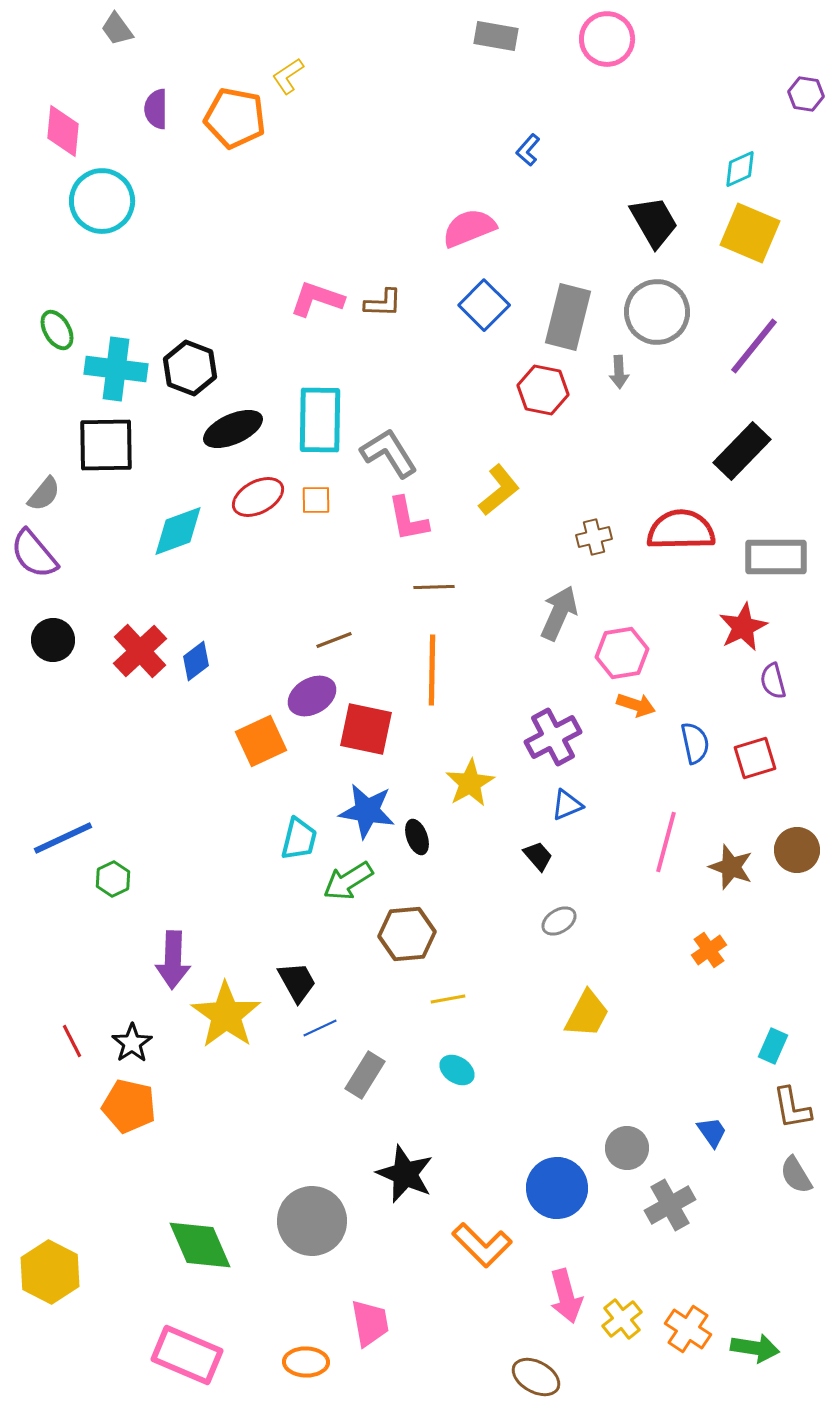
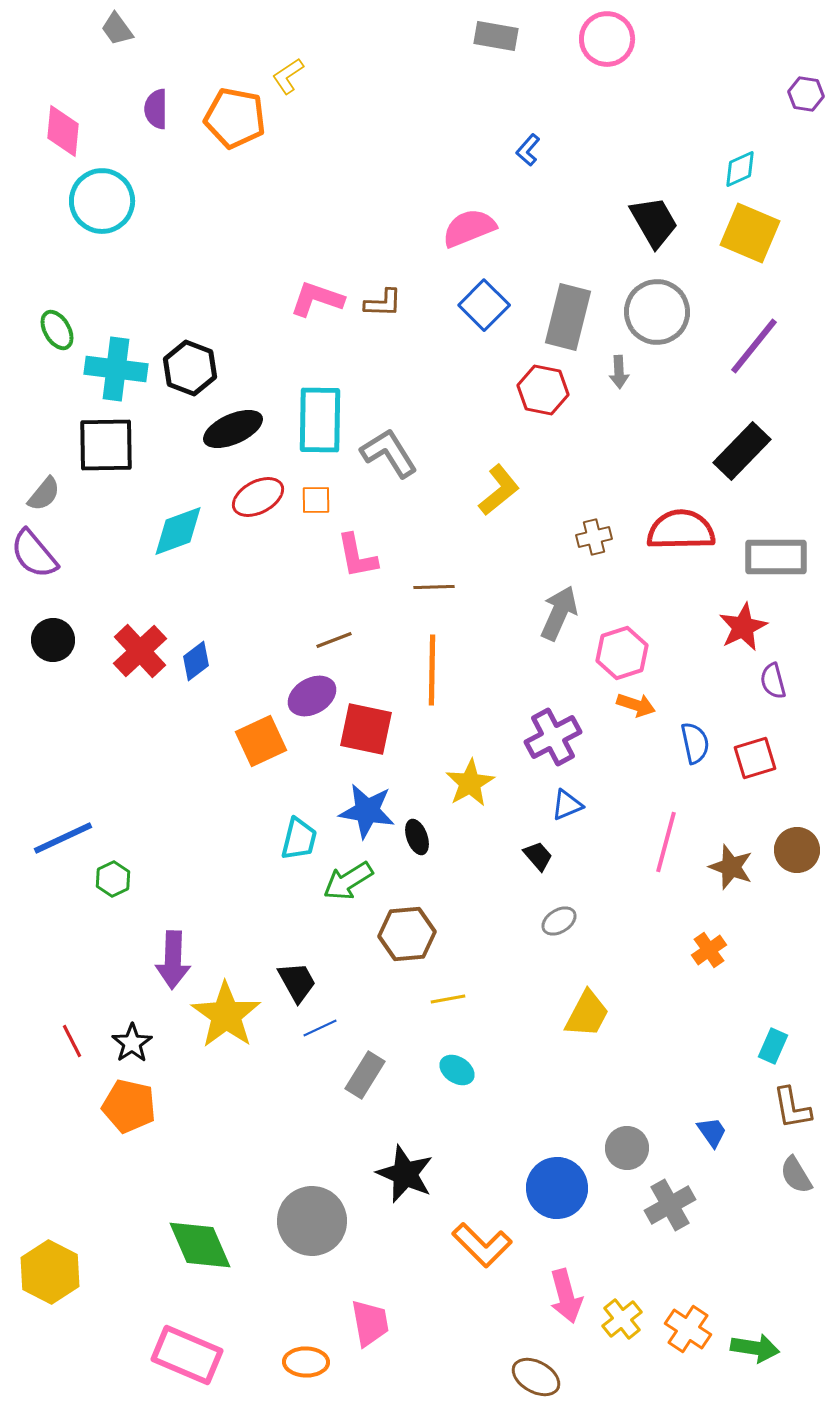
pink L-shape at (408, 519): moved 51 px left, 37 px down
pink hexagon at (622, 653): rotated 9 degrees counterclockwise
